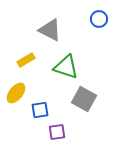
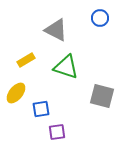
blue circle: moved 1 px right, 1 px up
gray triangle: moved 6 px right
gray square: moved 18 px right, 3 px up; rotated 15 degrees counterclockwise
blue square: moved 1 px right, 1 px up
